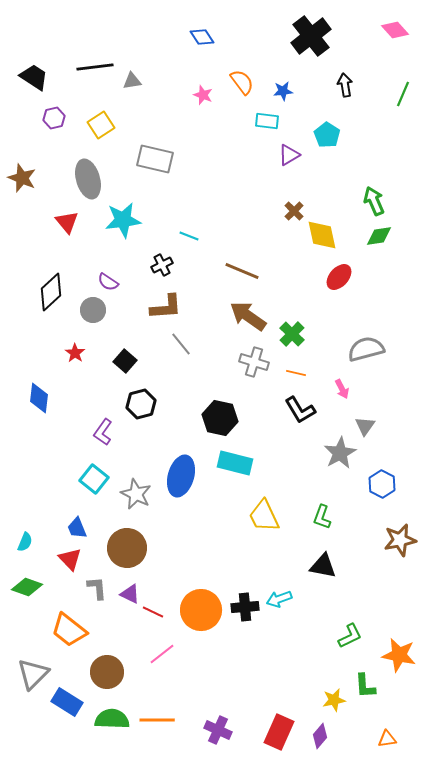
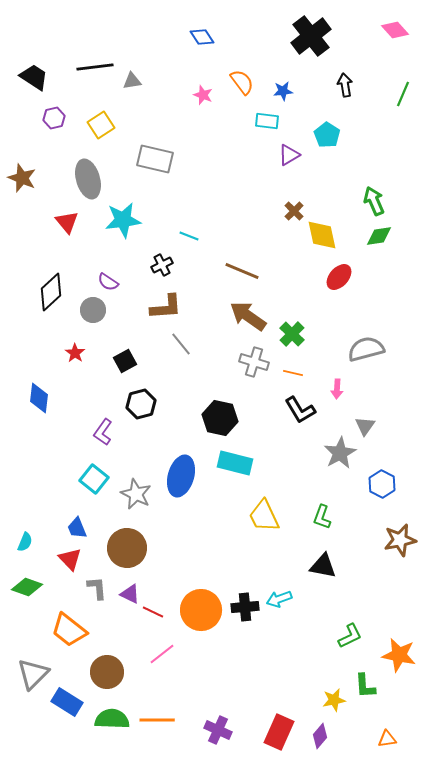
black square at (125, 361): rotated 20 degrees clockwise
orange line at (296, 373): moved 3 px left
pink arrow at (342, 389): moved 5 px left; rotated 30 degrees clockwise
